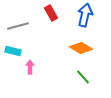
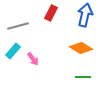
red rectangle: rotated 56 degrees clockwise
cyan rectangle: rotated 63 degrees counterclockwise
pink arrow: moved 3 px right, 8 px up; rotated 144 degrees clockwise
green line: rotated 49 degrees counterclockwise
